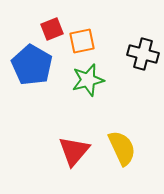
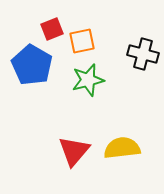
yellow semicircle: rotated 72 degrees counterclockwise
